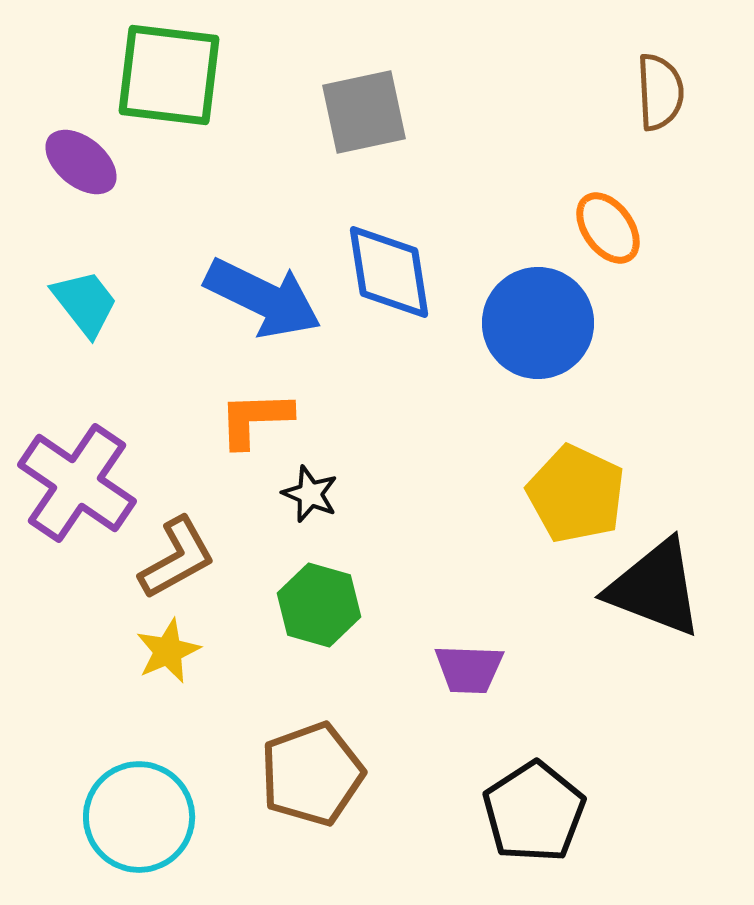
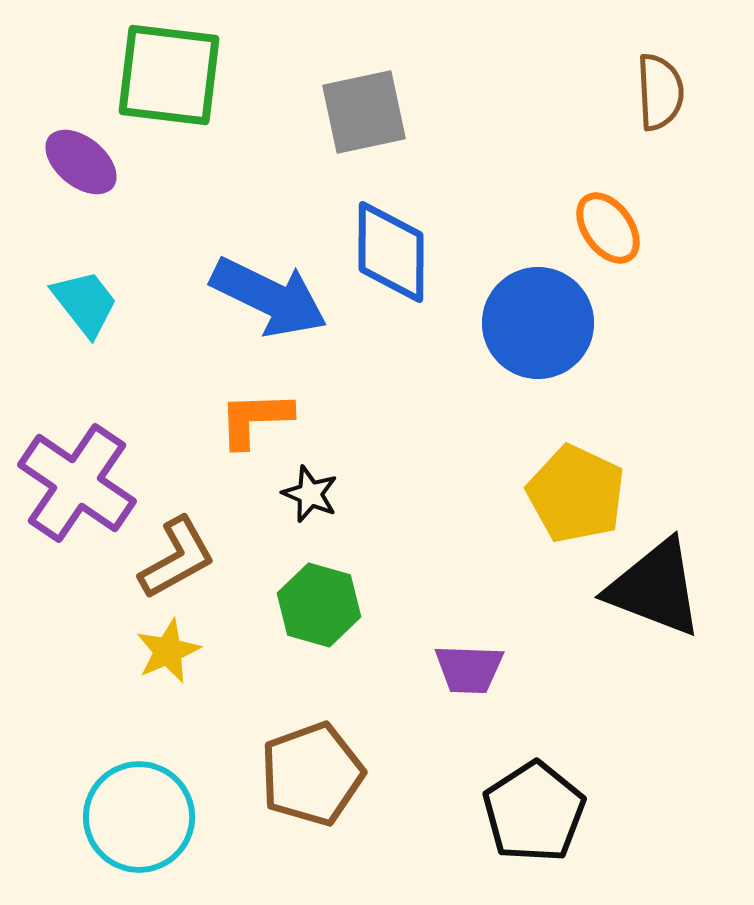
blue diamond: moved 2 px right, 20 px up; rotated 9 degrees clockwise
blue arrow: moved 6 px right, 1 px up
